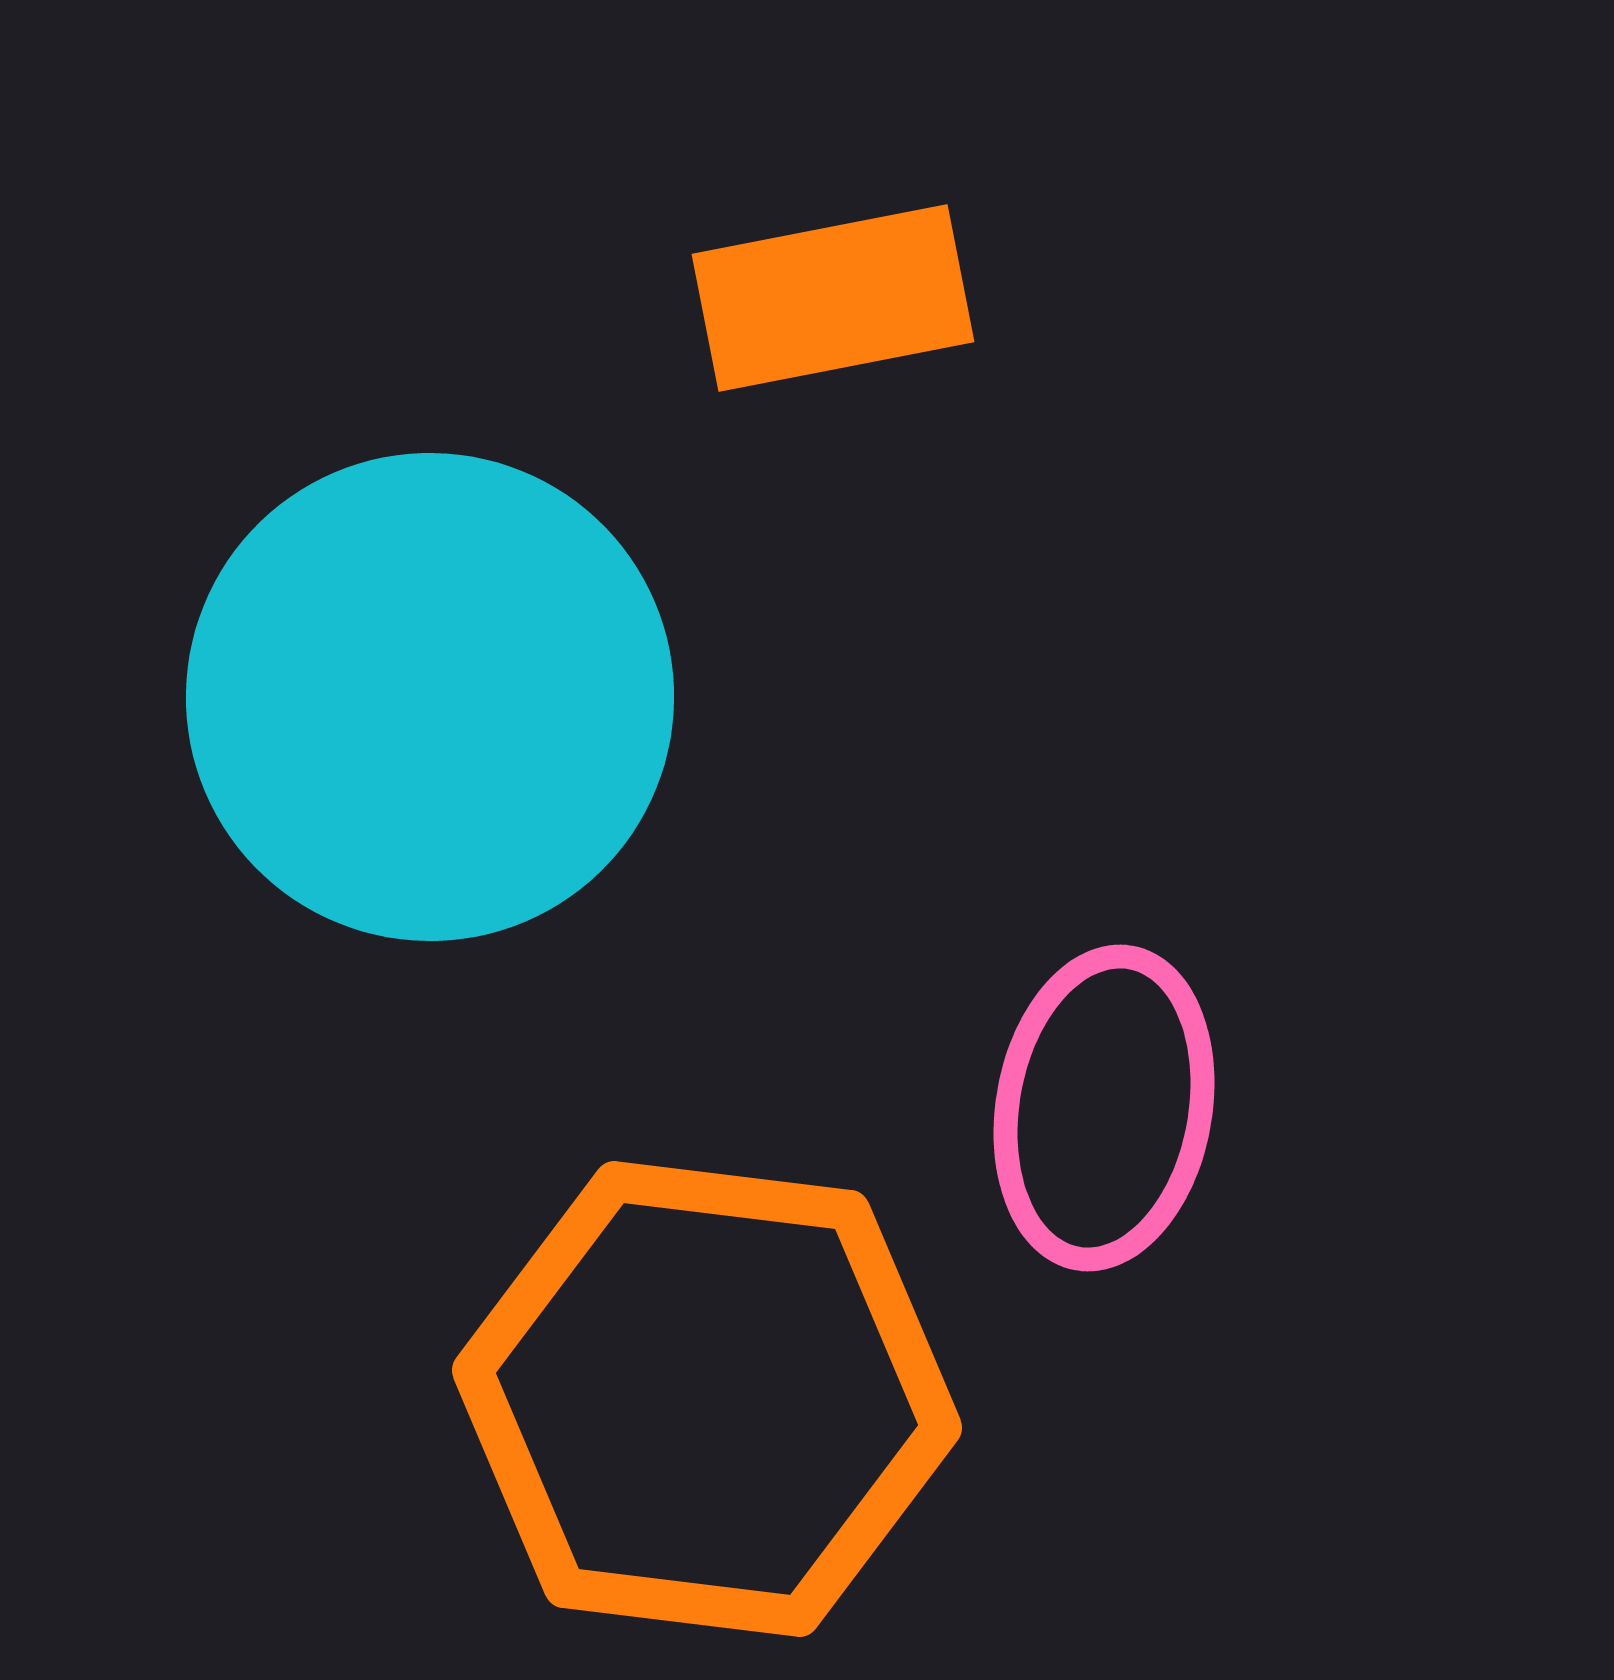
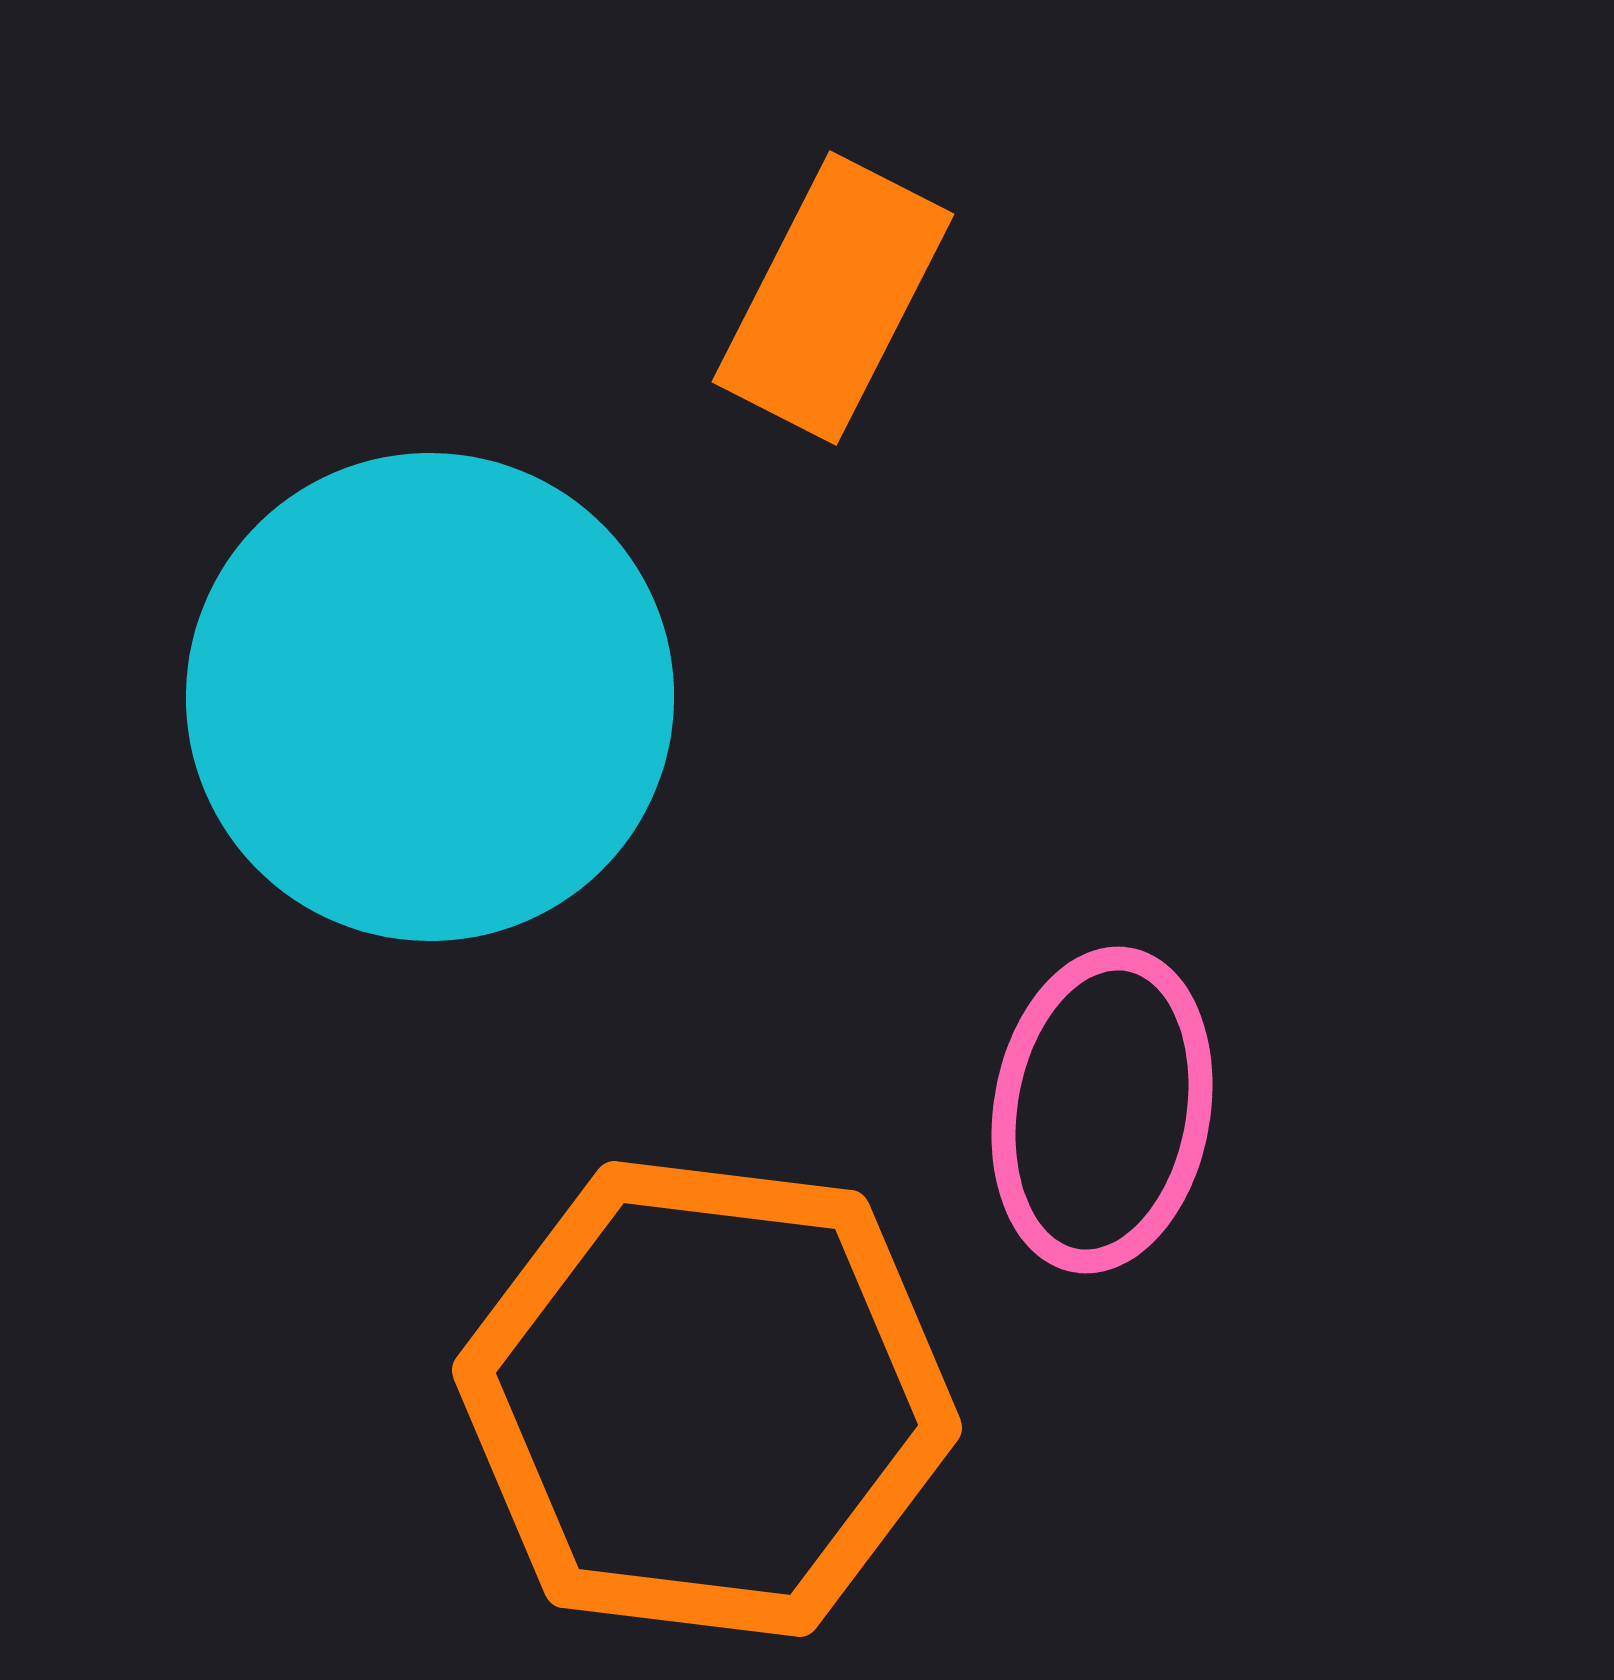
orange rectangle: rotated 52 degrees counterclockwise
pink ellipse: moved 2 px left, 2 px down
